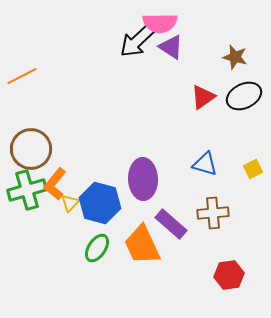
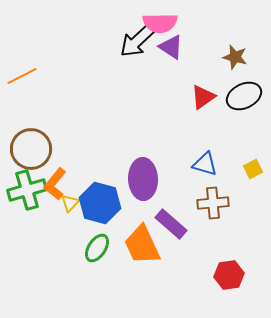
brown cross: moved 10 px up
